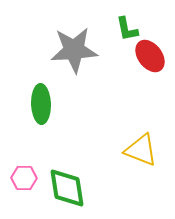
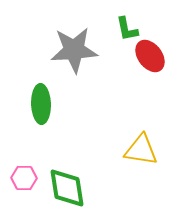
yellow triangle: rotated 12 degrees counterclockwise
